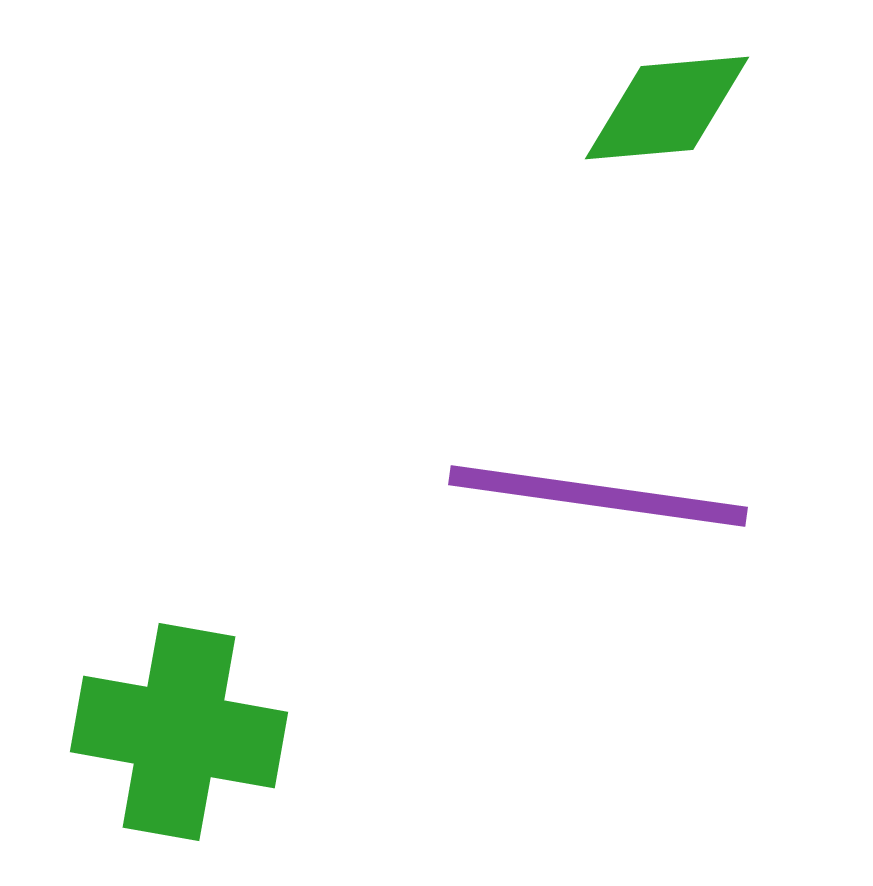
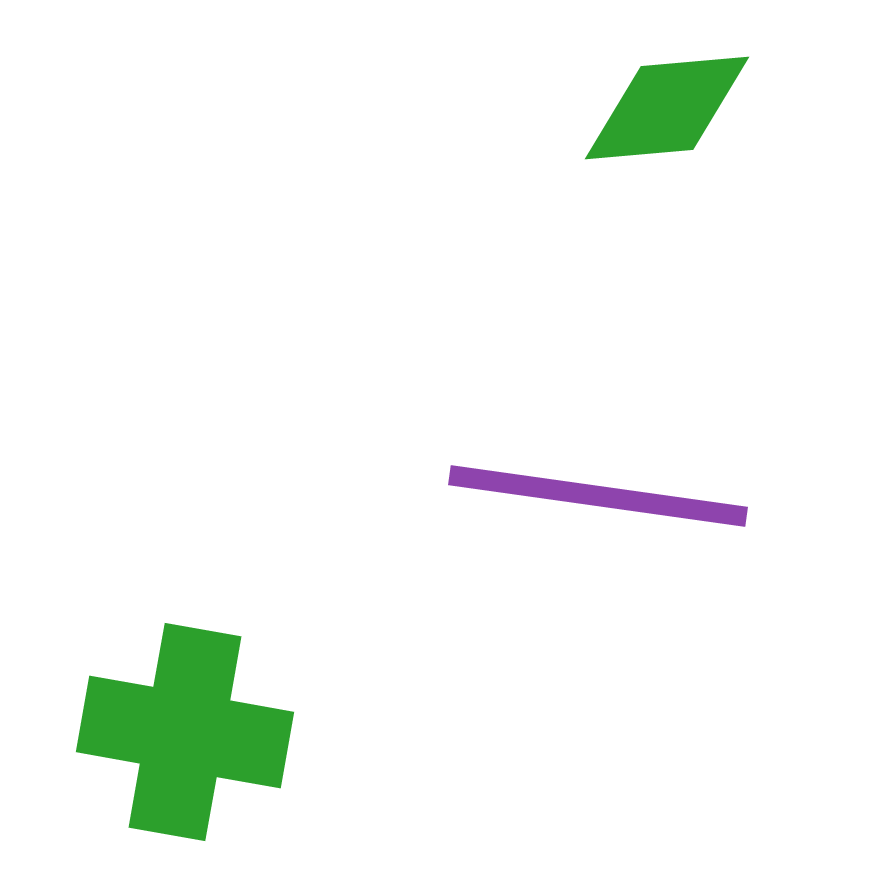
green cross: moved 6 px right
